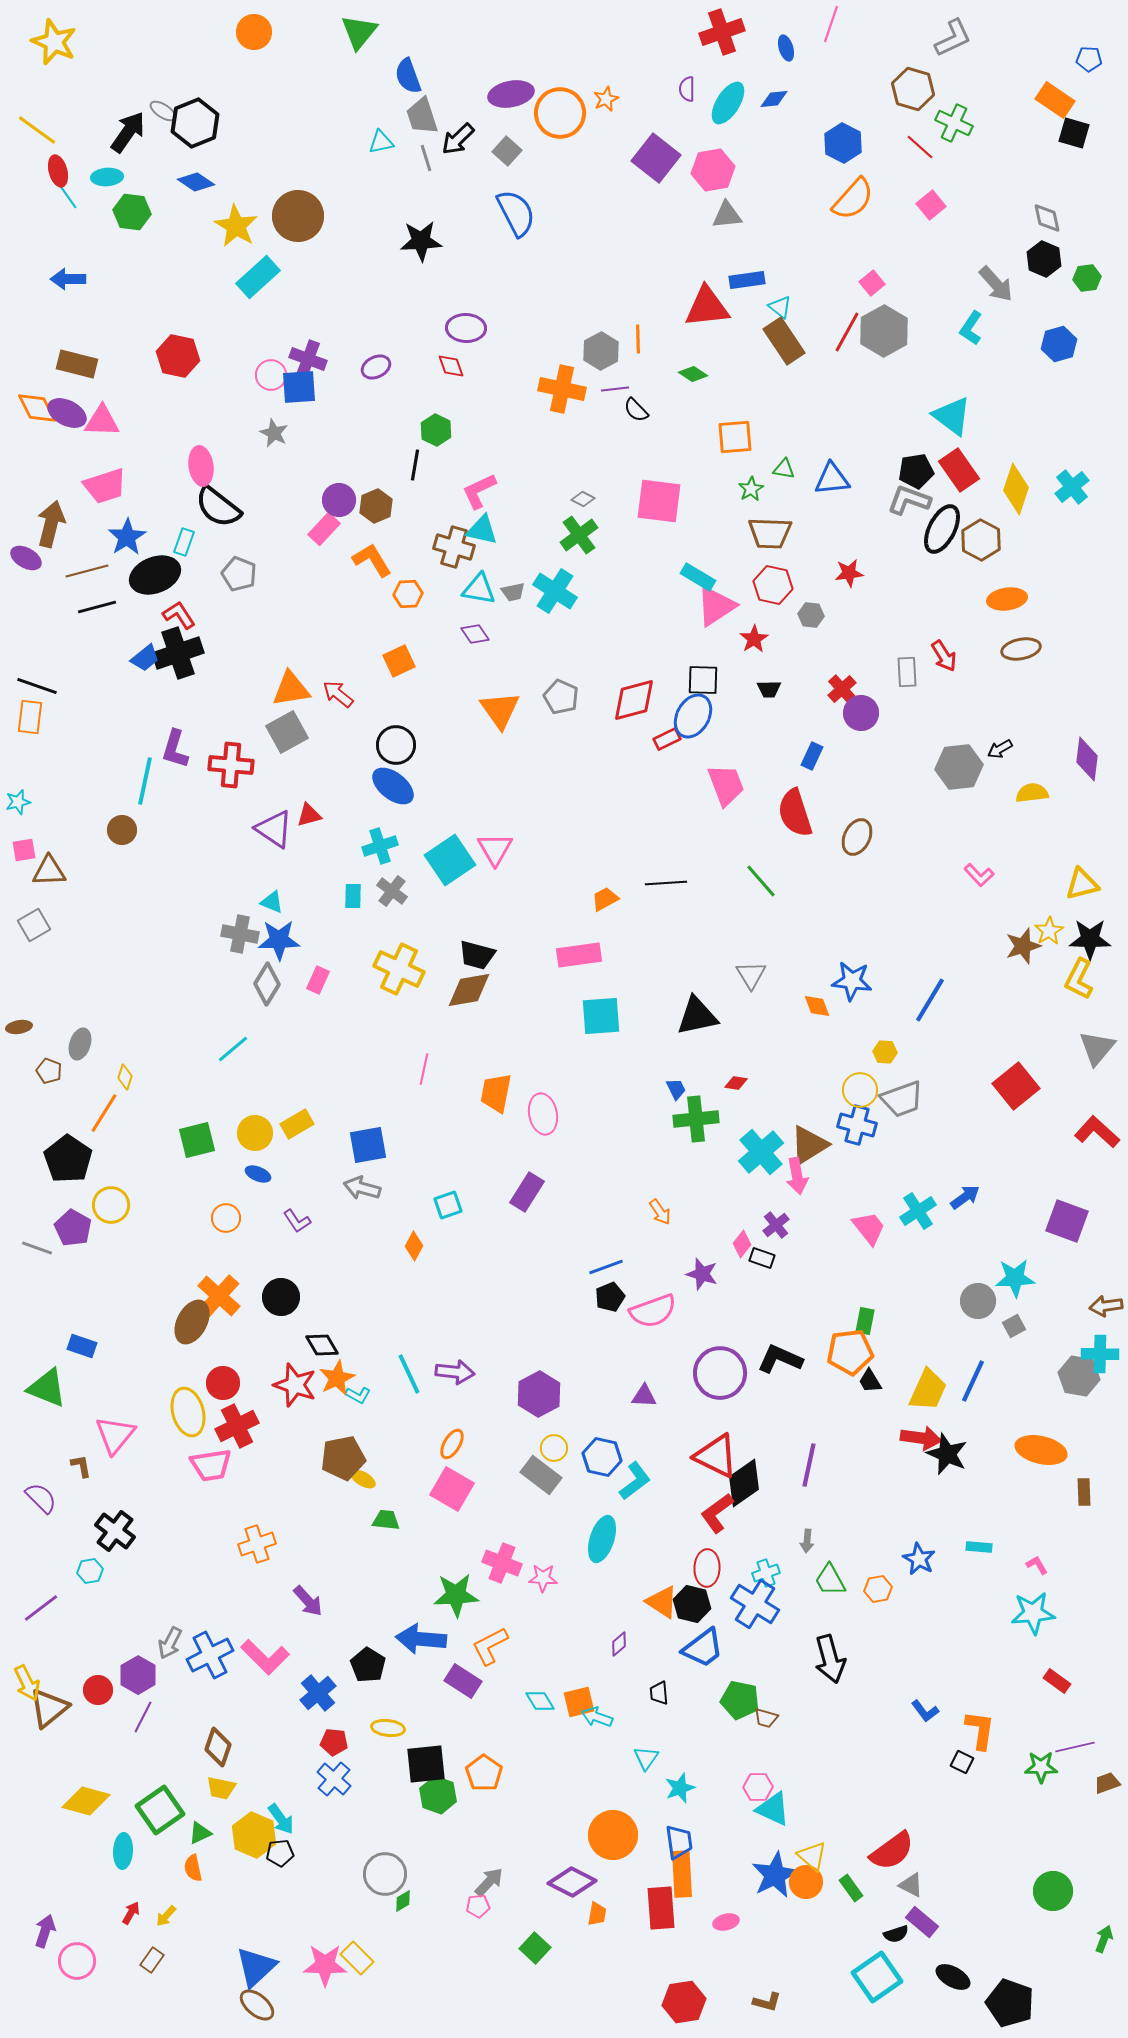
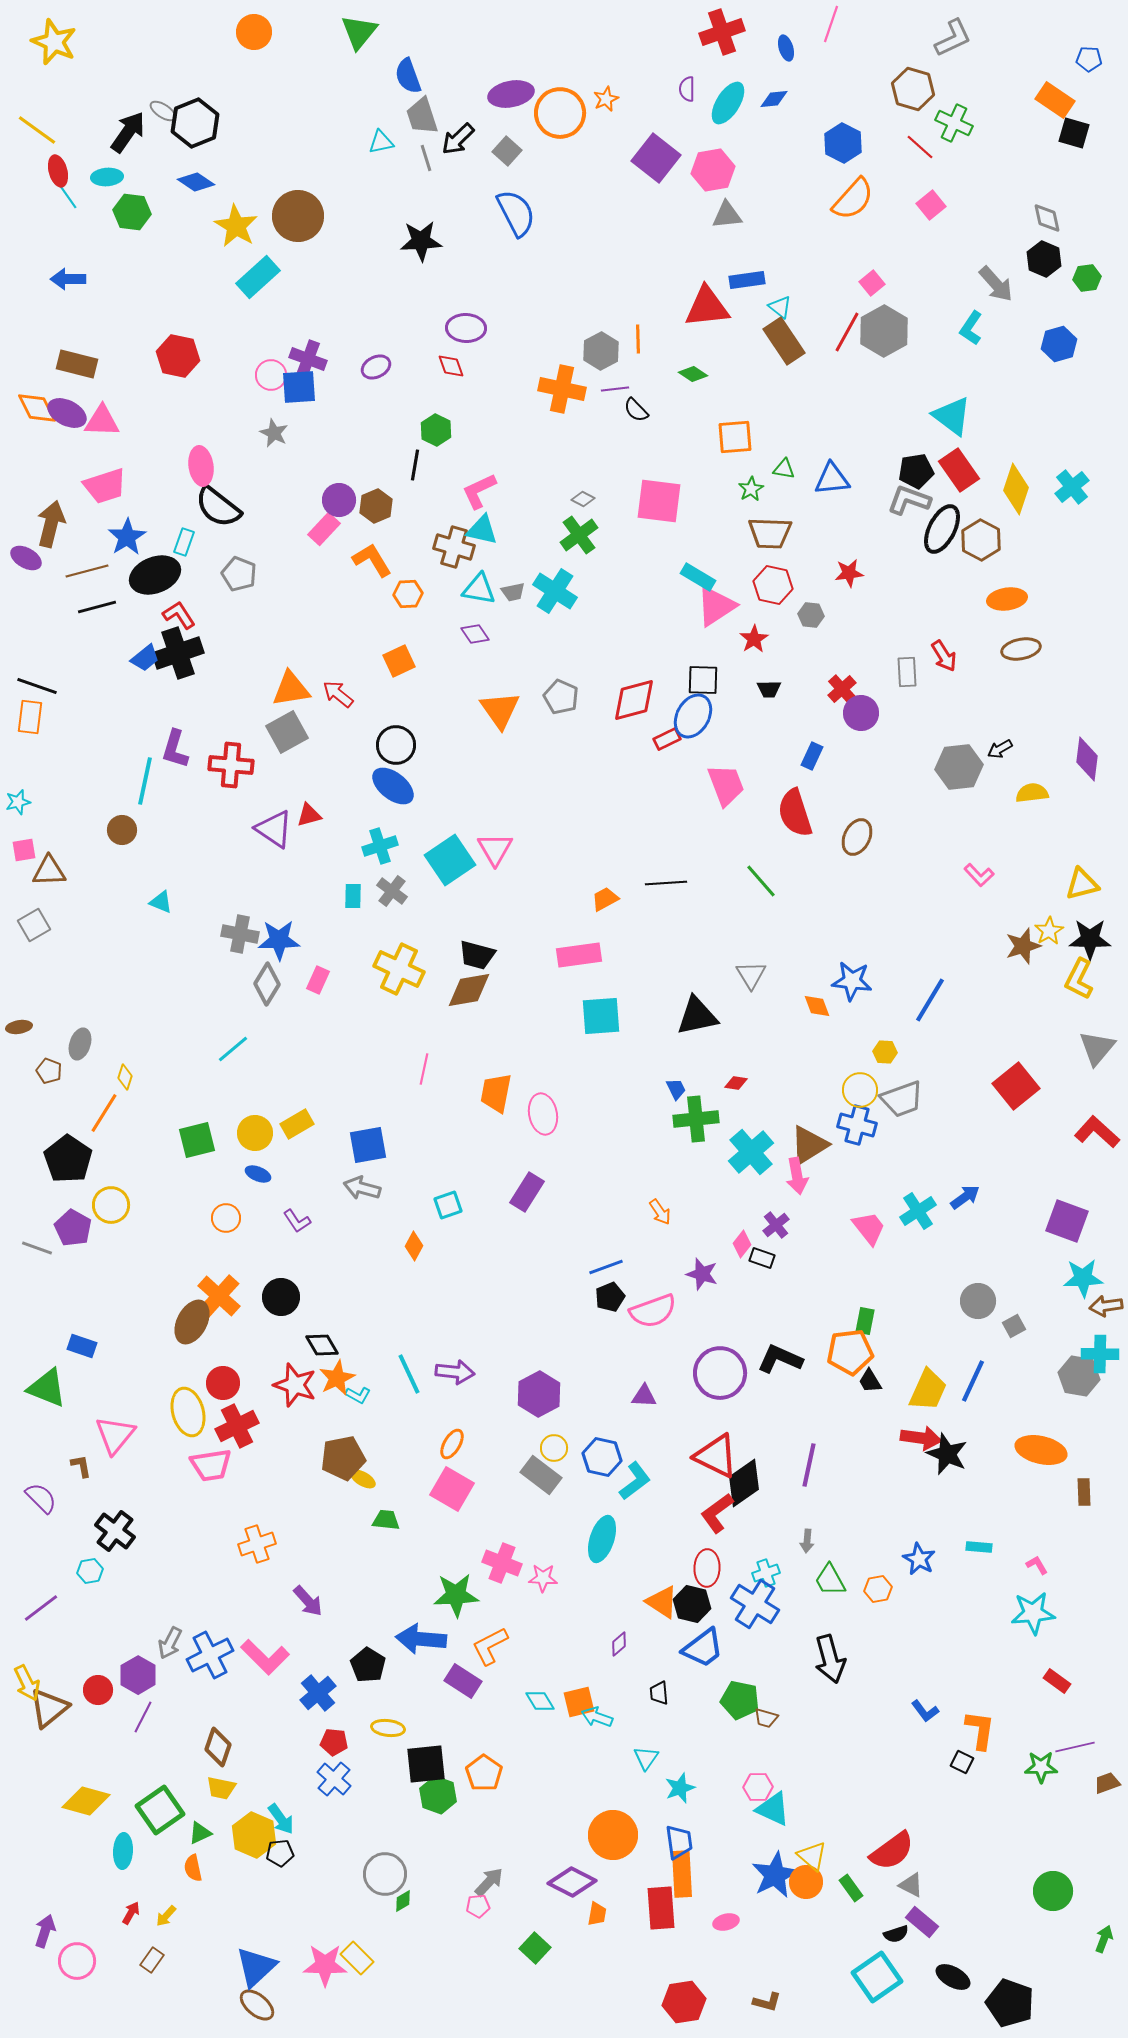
cyan triangle at (272, 902): moved 111 px left
cyan cross at (761, 1152): moved 10 px left
cyan star at (1015, 1278): moved 68 px right
